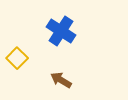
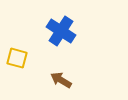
yellow square: rotated 30 degrees counterclockwise
